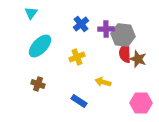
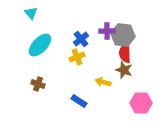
cyan triangle: rotated 16 degrees counterclockwise
blue cross: moved 15 px down
purple cross: moved 1 px right, 2 px down
cyan ellipse: moved 1 px up
brown star: moved 14 px left, 11 px down
